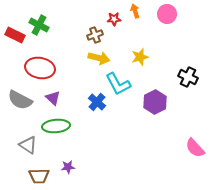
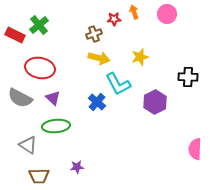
orange arrow: moved 1 px left, 1 px down
green cross: rotated 24 degrees clockwise
brown cross: moved 1 px left, 1 px up
black cross: rotated 24 degrees counterclockwise
gray semicircle: moved 2 px up
pink semicircle: moved 1 px down; rotated 45 degrees clockwise
purple star: moved 9 px right
